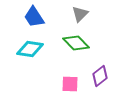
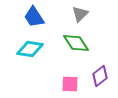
green diamond: rotated 12 degrees clockwise
